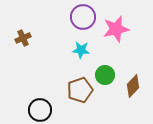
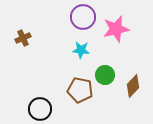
brown pentagon: rotated 30 degrees clockwise
black circle: moved 1 px up
